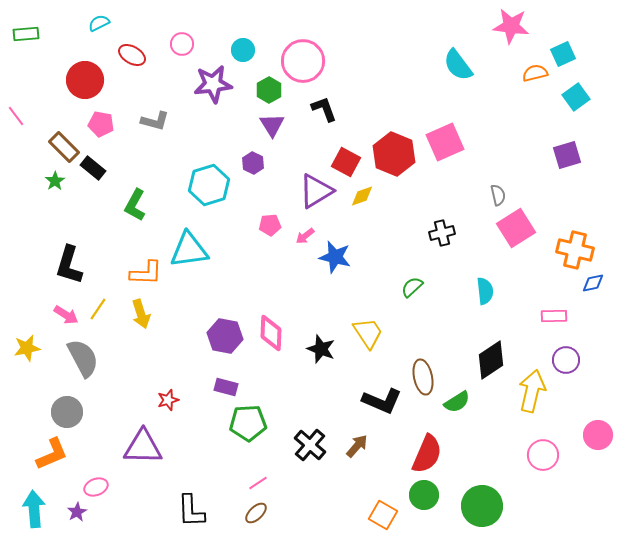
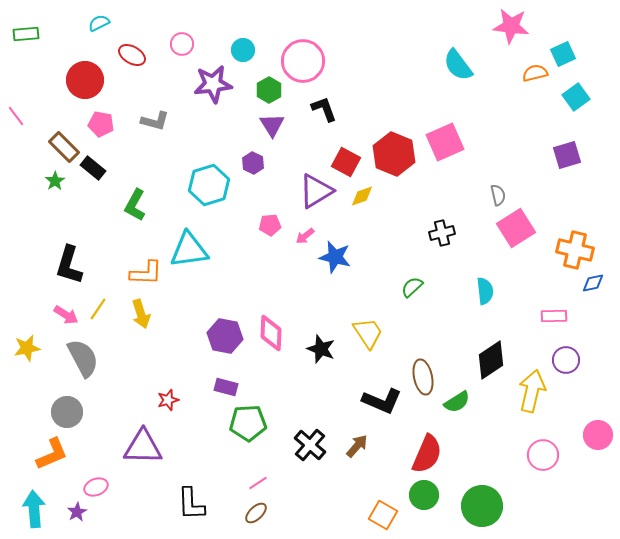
black L-shape at (191, 511): moved 7 px up
